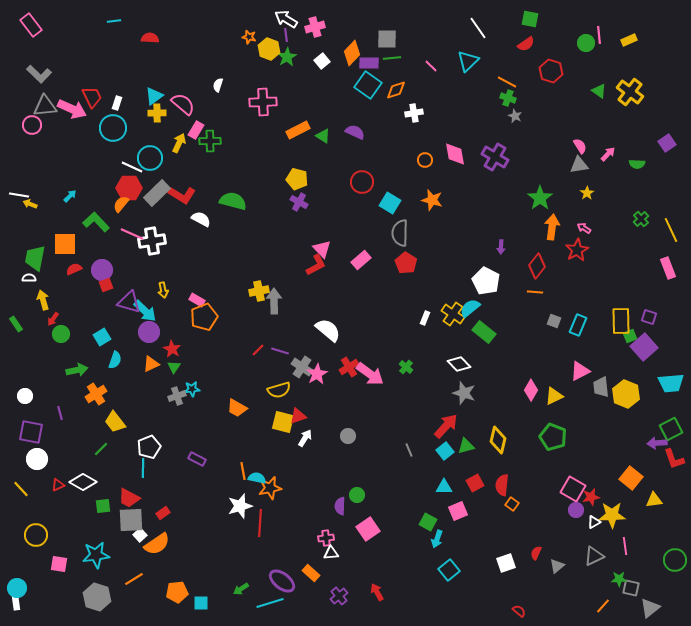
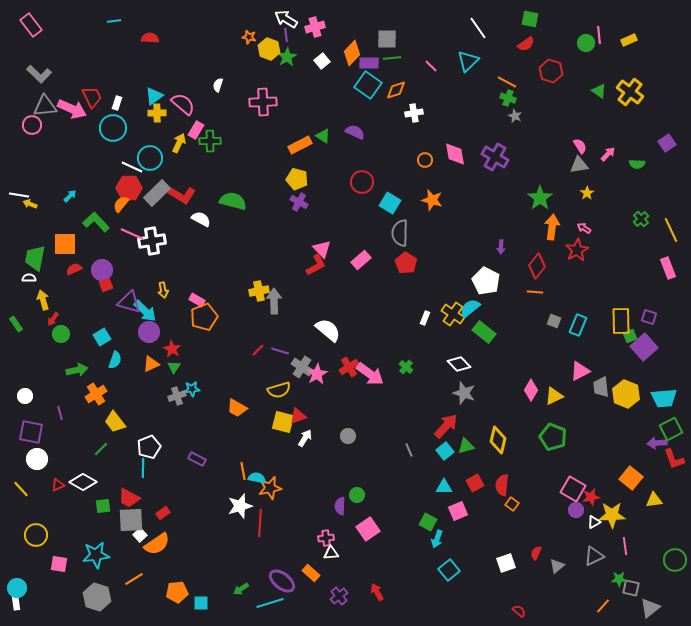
orange rectangle at (298, 130): moved 2 px right, 15 px down
cyan trapezoid at (671, 383): moved 7 px left, 15 px down
